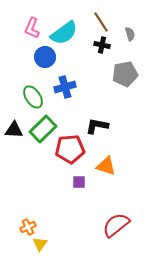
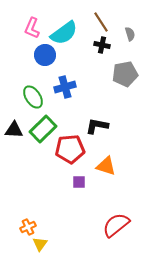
blue circle: moved 2 px up
